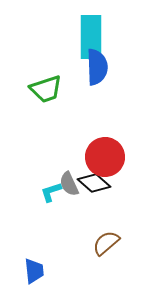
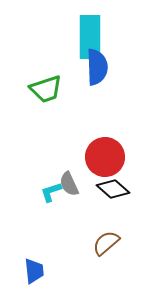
cyan rectangle: moved 1 px left
black diamond: moved 19 px right, 6 px down
